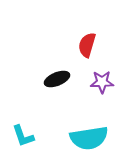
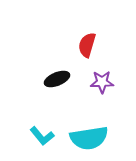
cyan L-shape: moved 19 px right; rotated 20 degrees counterclockwise
